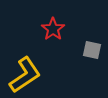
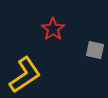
gray square: moved 3 px right
